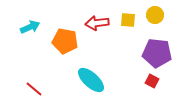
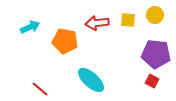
purple pentagon: moved 1 px left, 1 px down
red line: moved 6 px right
